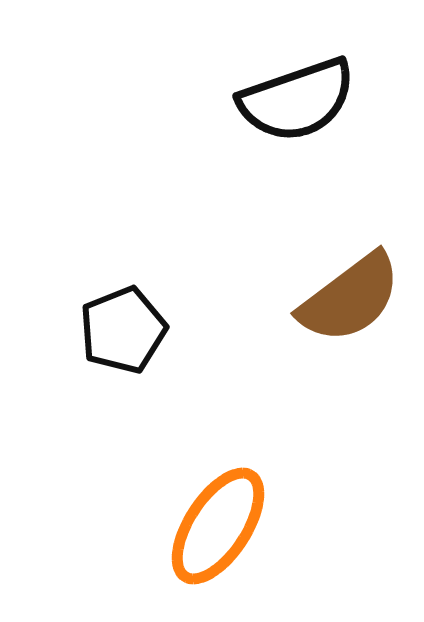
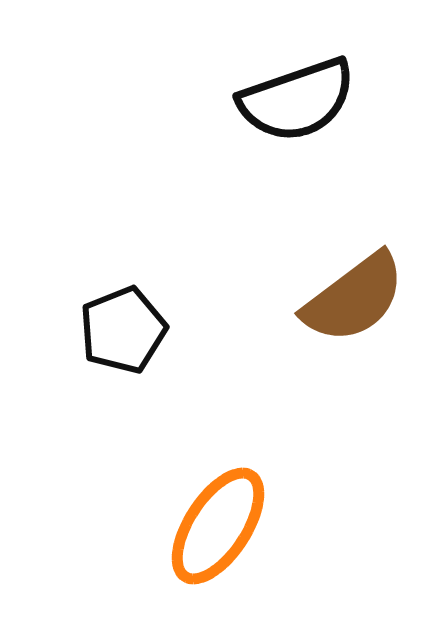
brown semicircle: moved 4 px right
